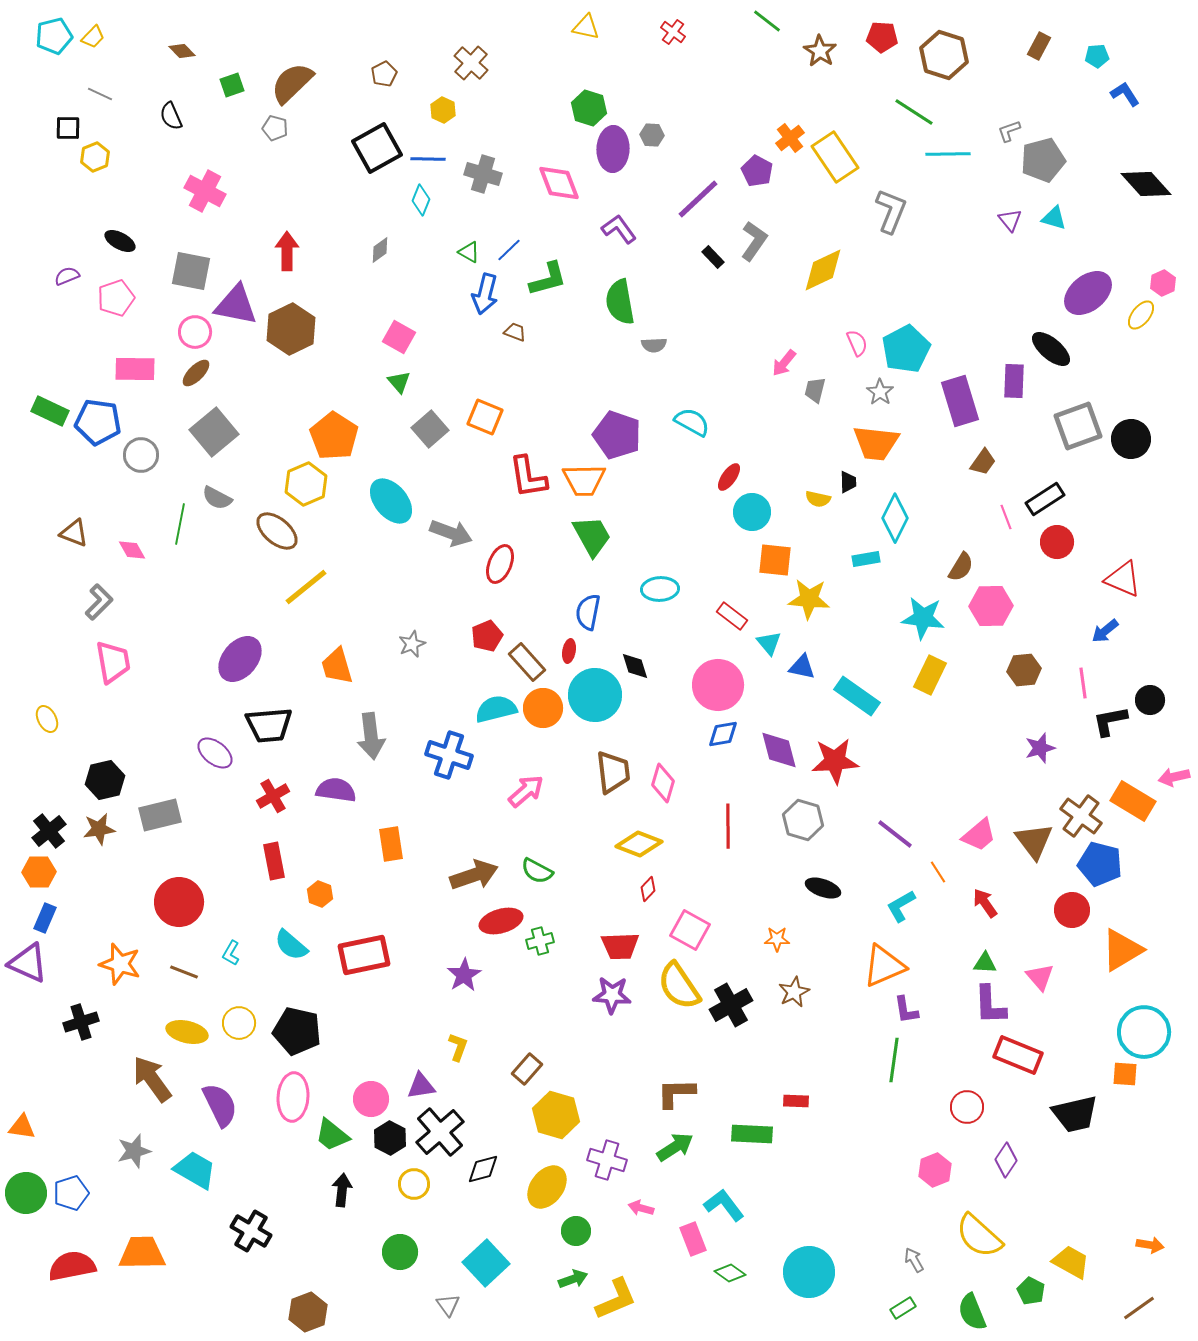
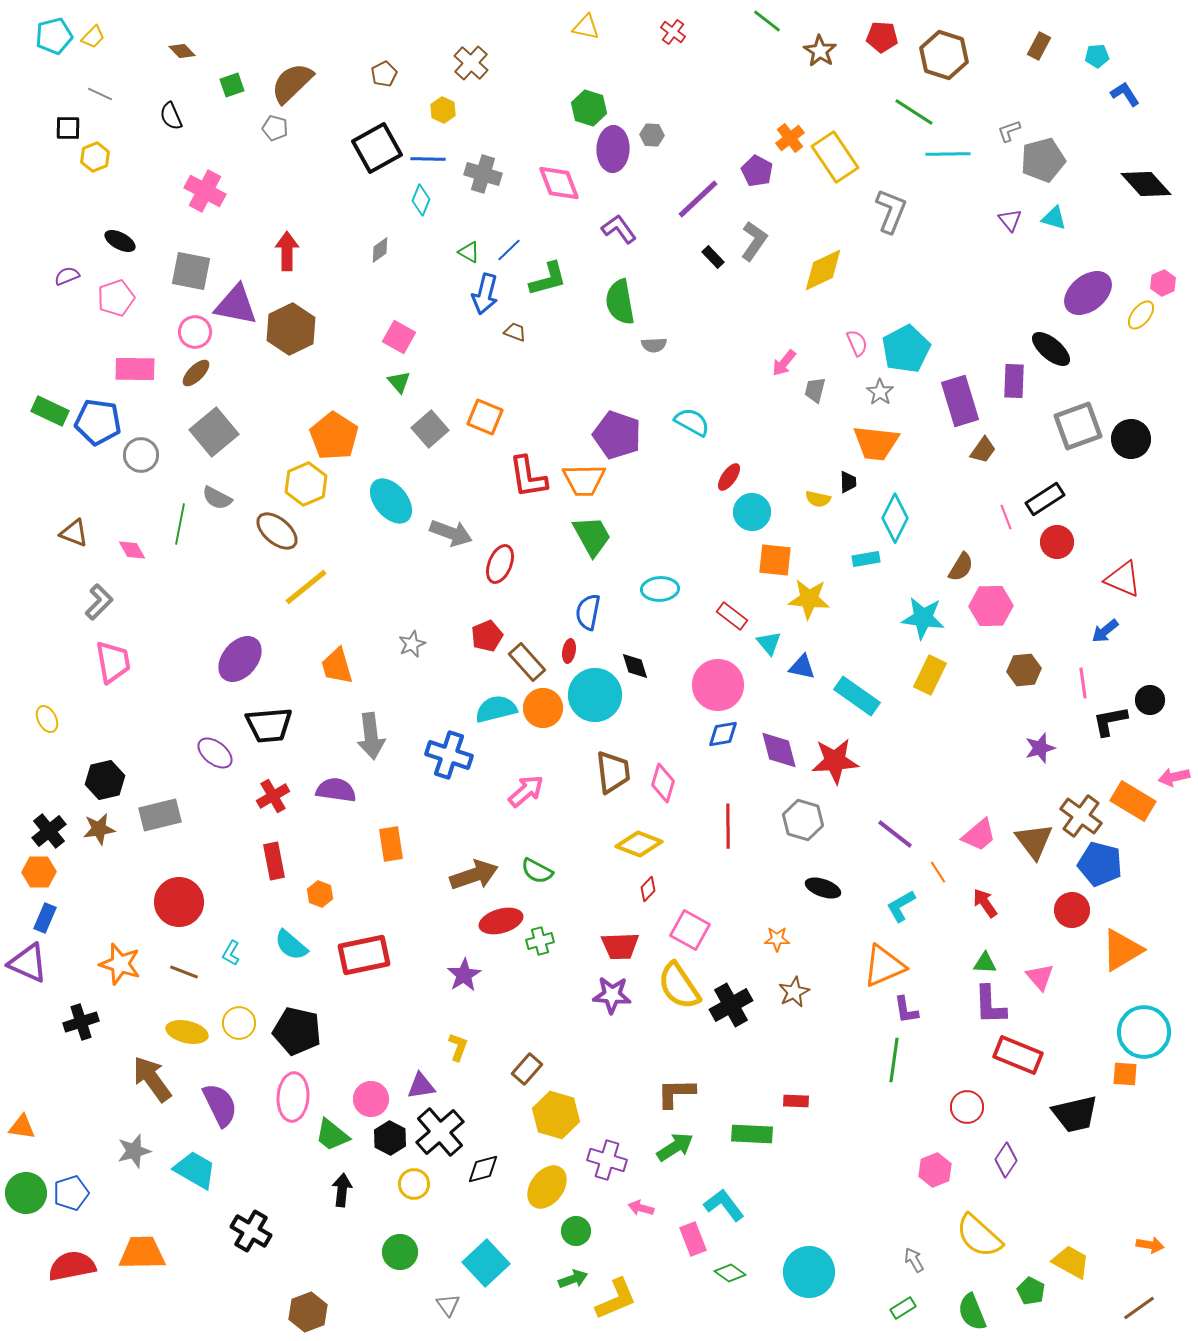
brown trapezoid at (983, 462): moved 12 px up
